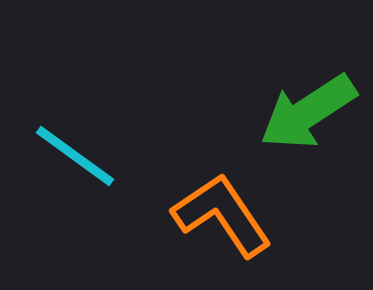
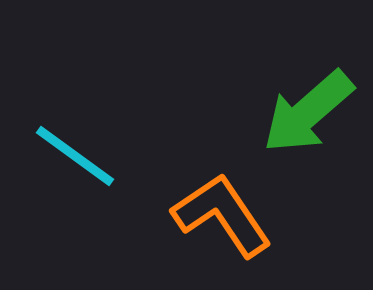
green arrow: rotated 8 degrees counterclockwise
